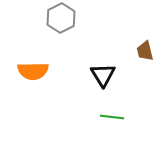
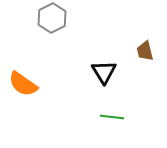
gray hexagon: moved 9 px left
orange semicircle: moved 10 px left, 13 px down; rotated 36 degrees clockwise
black triangle: moved 1 px right, 3 px up
